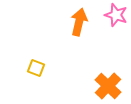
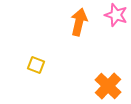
yellow square: moved 3 px up
